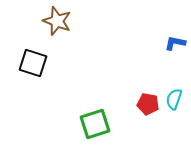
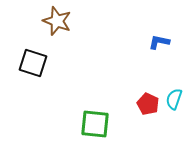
blue L-shape: moved 16 px left, 1 px up
red pentagon: rotated 15 degrees clockwise
green square: rotated 24 degrees clockwise
